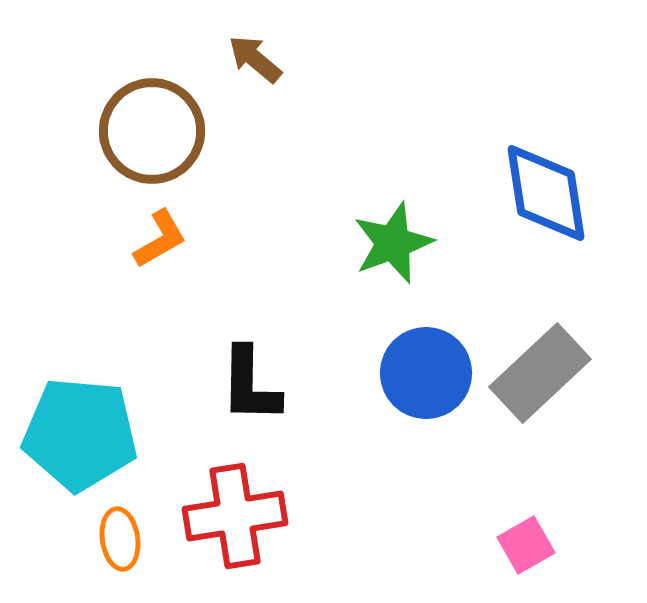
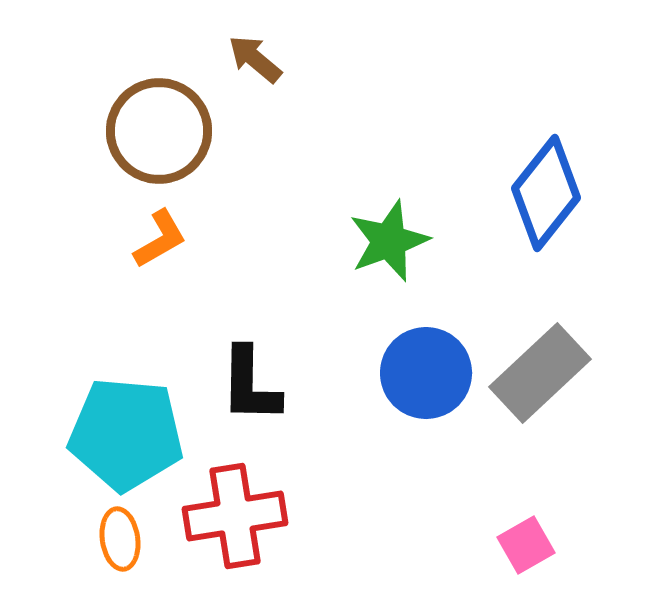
brown circle: moved 7 px right
blue diamond: rotated 47 degrees clockwise
green star: moved 4 px left, 2 px up
cyan pentagon: moved 46 px right
